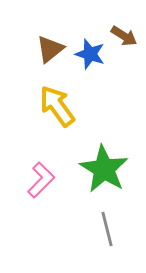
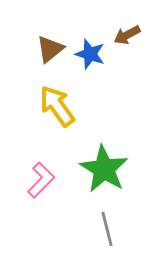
brown arrow: moved 3 px right, 1 px up; rotated 120 degrees clockwise
